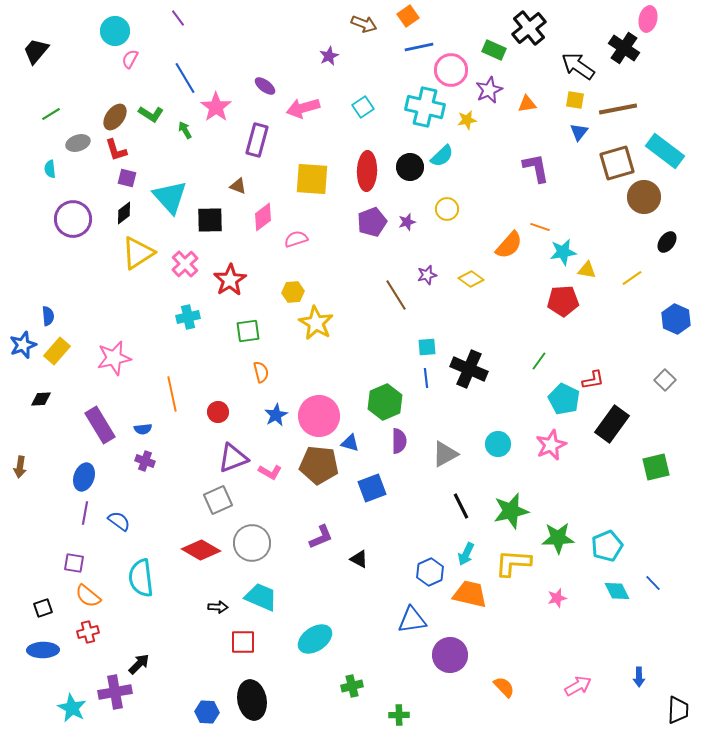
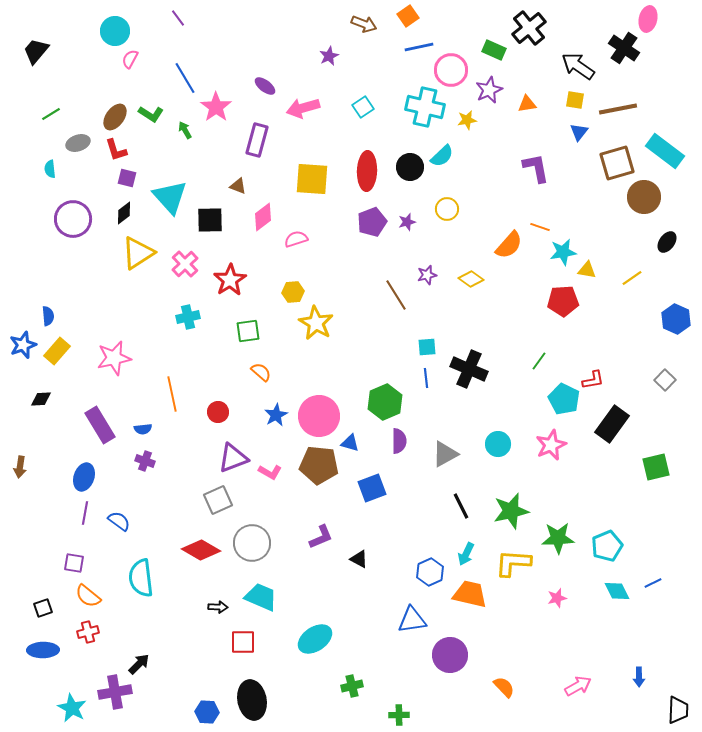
orange semicircle at (261, 372): rotated 35 degrees counterclockwise
blue line at (653, 583): rotated 72 degrees counterclockwise
